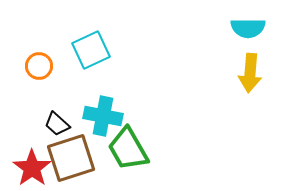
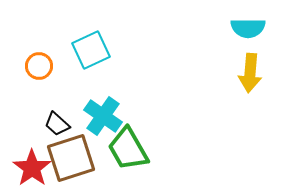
cyan cross: rotated 24 degrees clockwise
